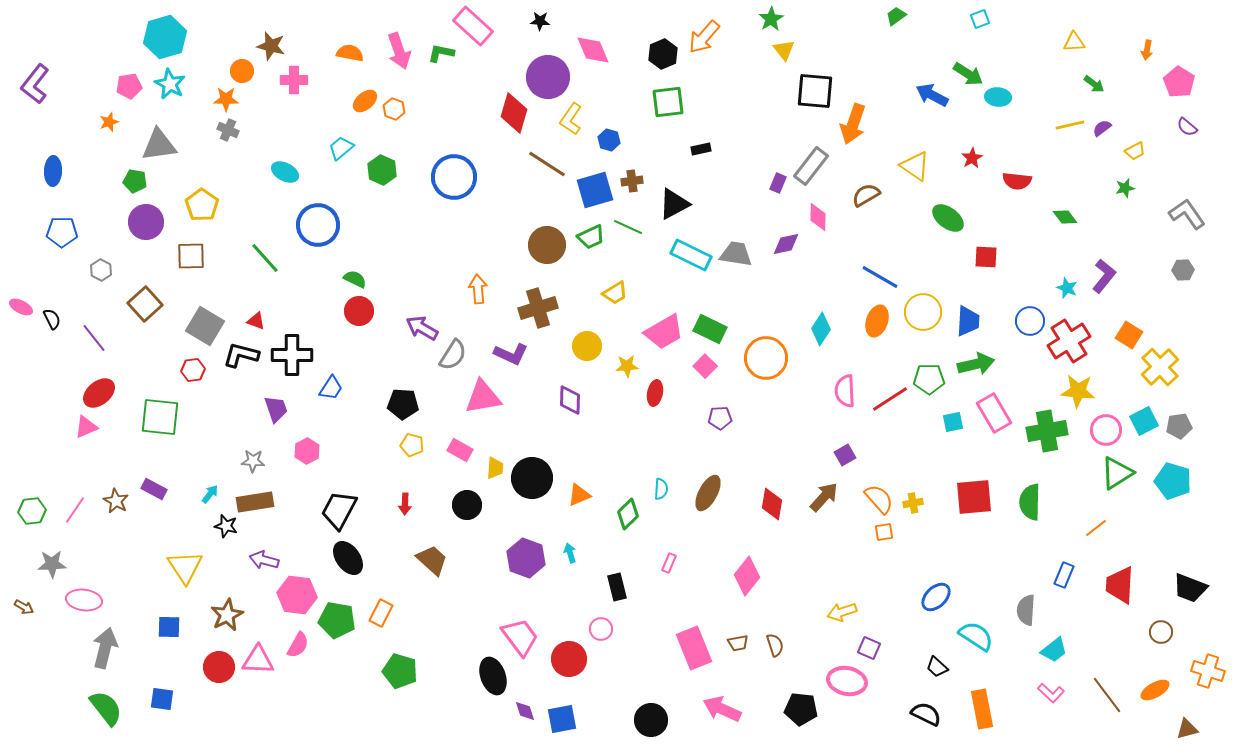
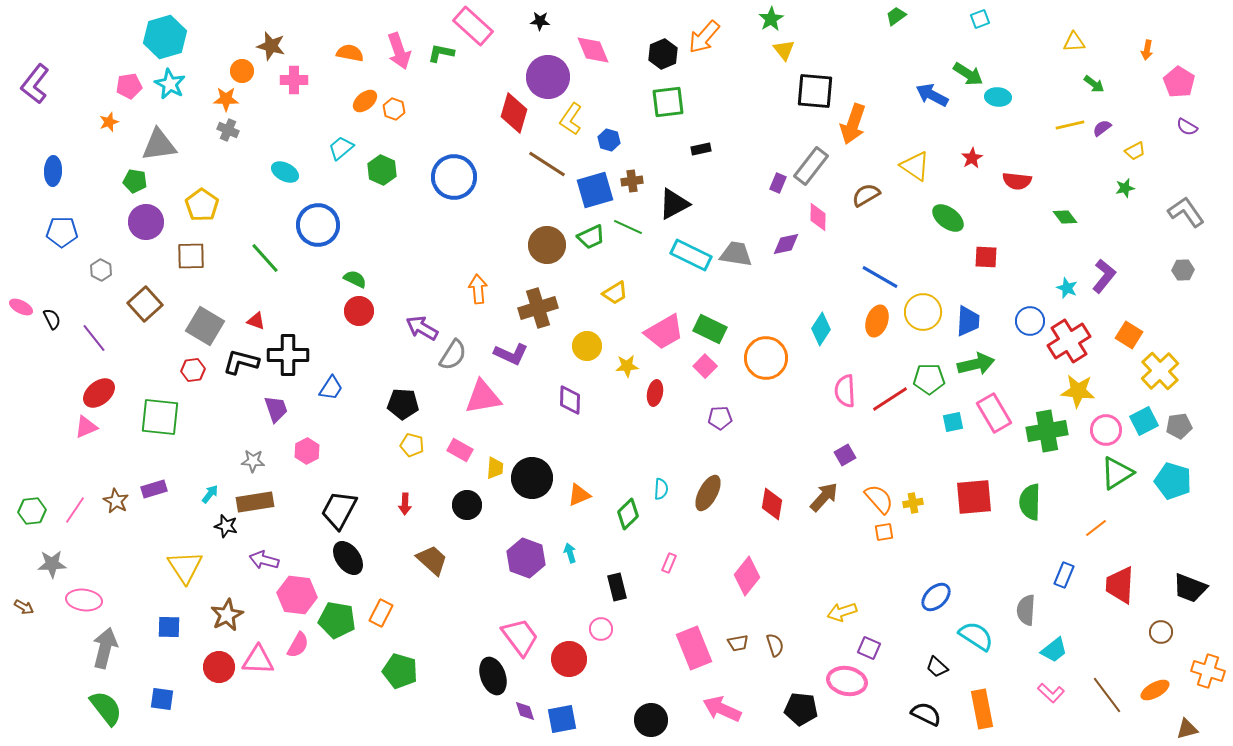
purple semicircle at (1187, 127): rotated 10 degrees counterclockwise
gray L-shape at (1187, 214): moved 1 px left, 2 px up
black L-shape at (241, 355): moved 7 px down
black cross at (292, 355): moved 4 px left
yellow cross at (1160, 367): moved 4 px down
purple rectangle at (154, 489): rotated 45 degrees counterclockwise
